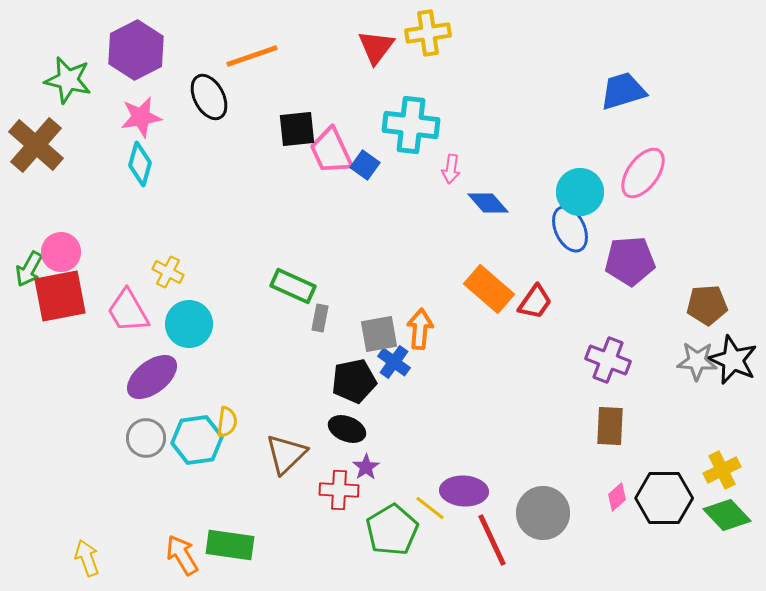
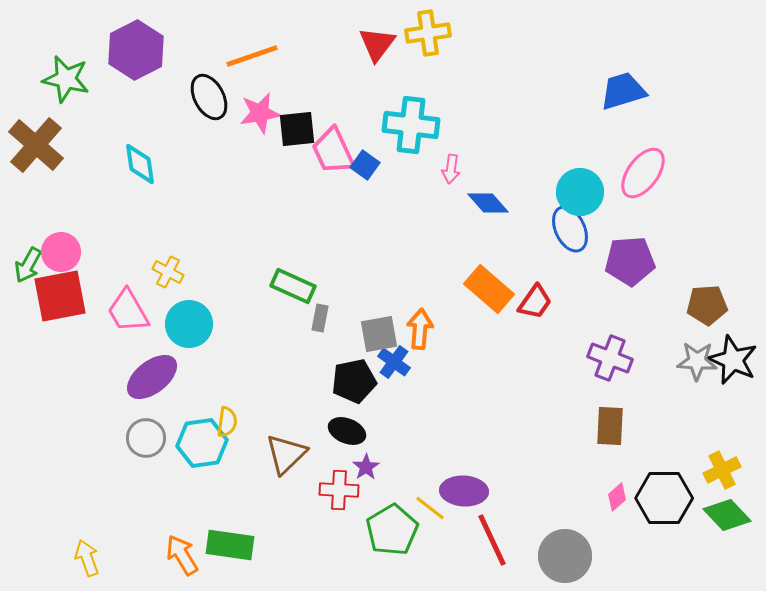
red triangle at (376, 47): moved 1 px right, 3 px up
green star at (68, 80): moved 2 px left, 1 px up
pink star at (141, 117): moved 119 px right, 4 px up
pink trapezoid at (331, 151): moved 2 px right
cyan diamond at (140, 164): rotated 24 degrees counterclockwise
green arrow at (29, 269): moved 1 px left, 4 px up
purple cross at (608, 360): moved 2 px right, 2 px up
black ellipse at (347, 429): moved 2 px down
cyan hexagon at (197, 440): moved 5 px right, 3 px down
gray circle at (543, 513): moved 22 px right, 43 px down
